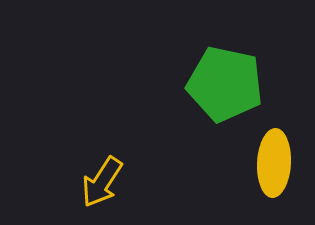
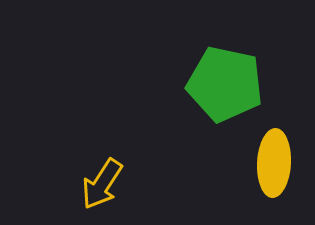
yellow arrow: moved 2 px down
